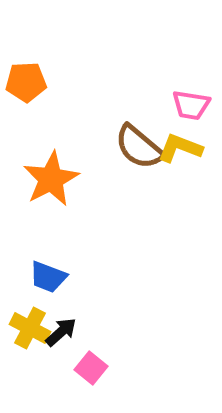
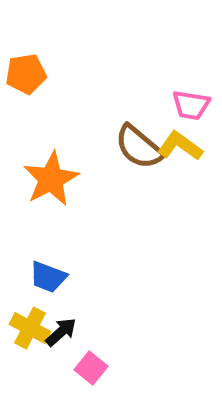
orange pentagon: moved 8 px up; rotated 6 degrees counterclockwise
yellow L-shape: moved 2 px up; rotated 15 degrees clockwise
